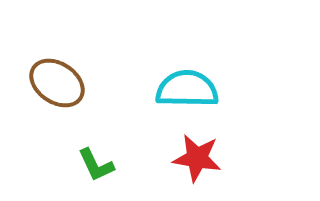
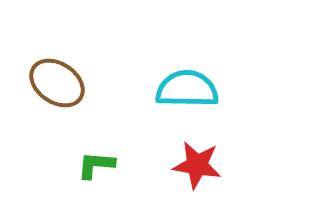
red star: moved 7 px down
green L-shape: rotated 120 degrees clockwise
